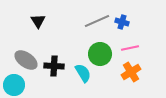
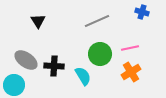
blue cross: moved 20 px right, 10 px up
cyan semicircle: moved 3 px down
